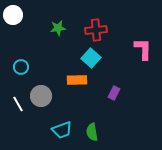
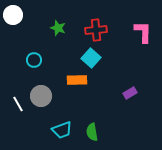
green star: rotated 28 degrees clockwise
pink L-shape: moved 17 px up
cyan circle: moved 13 px right, 7 px up
purple rectangle: moved 16 px right; rotated 32 degrees clockwise
